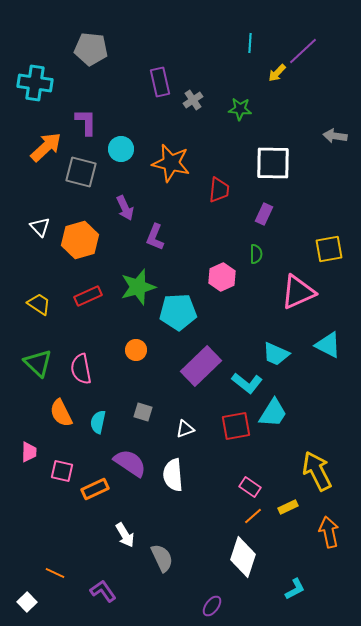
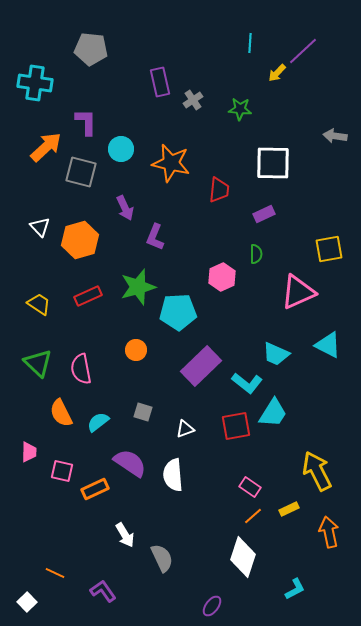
purple rectangle at (264, 214): rotated 40 degrees clockwise
cyan semicircle at (98, 422): rotated 40 degrees clockwise
yellow rectangle at (288, 507): moved 1 px right, 2 px down
